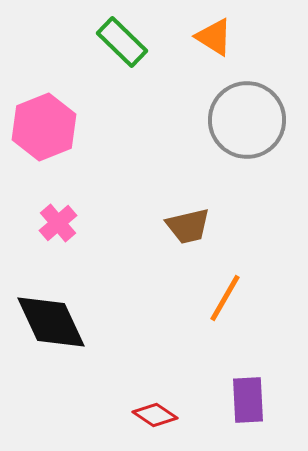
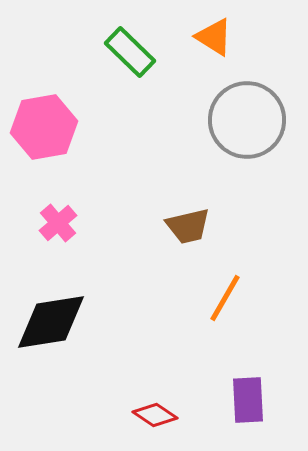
green rectangle: moved 8 px right, 10 px down
pink hexagon: rotated 12 degrees clockwise
black diamond: rotated 74 degrees counterclockwise
